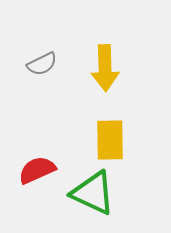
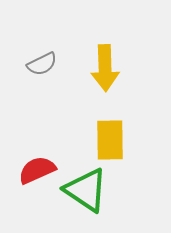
green triangle: moved 7 px left, 3 px up; rotated 9 degrees clockwise
